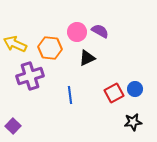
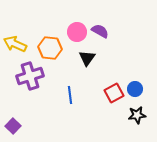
black triangle: rotated 30 degrees counterclockwise
black star: moved 4 px right, 7 px up
